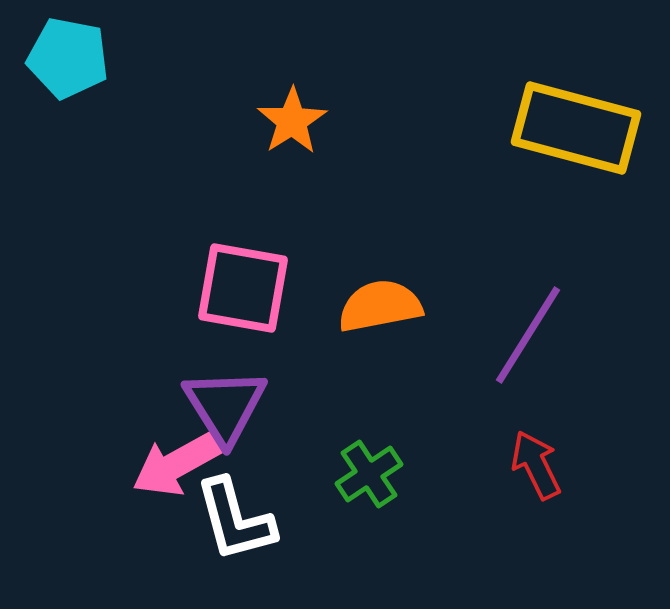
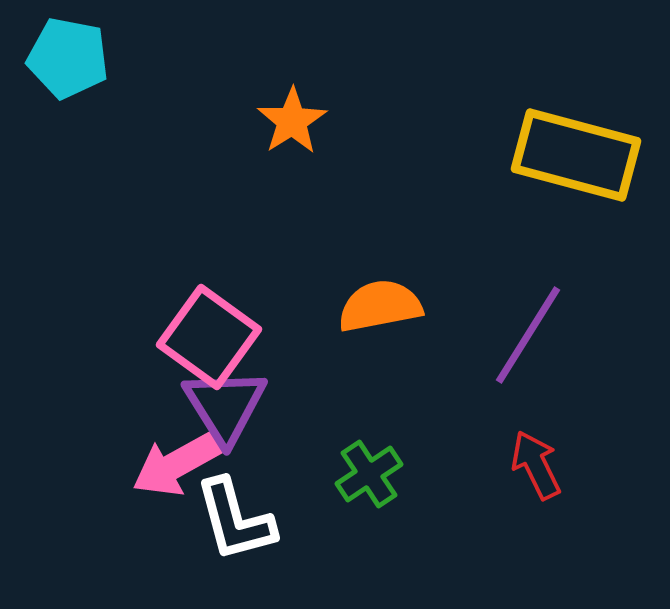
yellow rectangle: moved 27 px down
pink square: moved 34 px left, 49 px down; rotated 26 degrees clockwise
